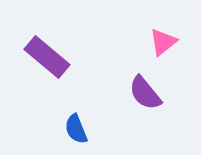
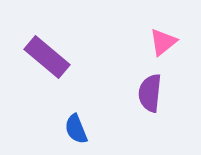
purple semicircle: moved 5 px right; rotated 45 degrees clockwise
